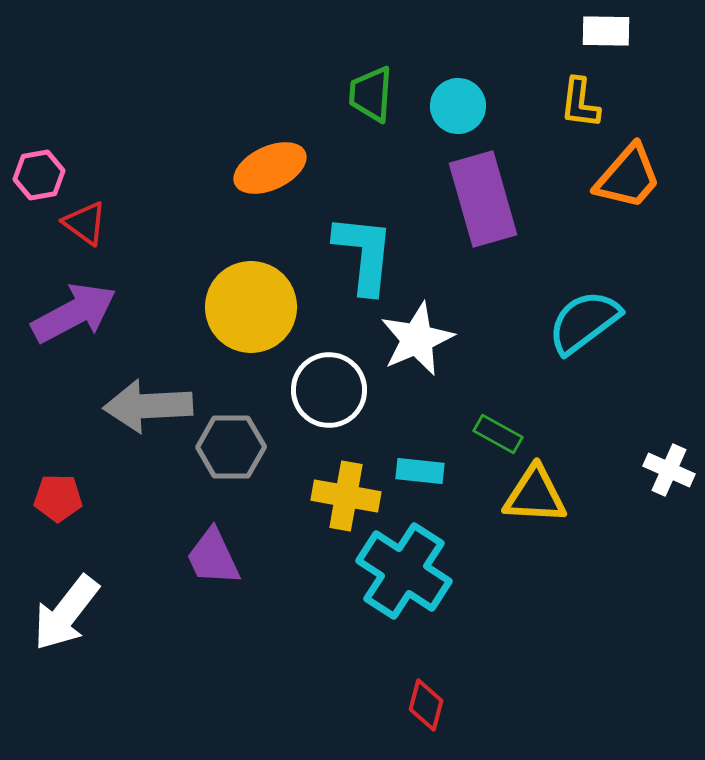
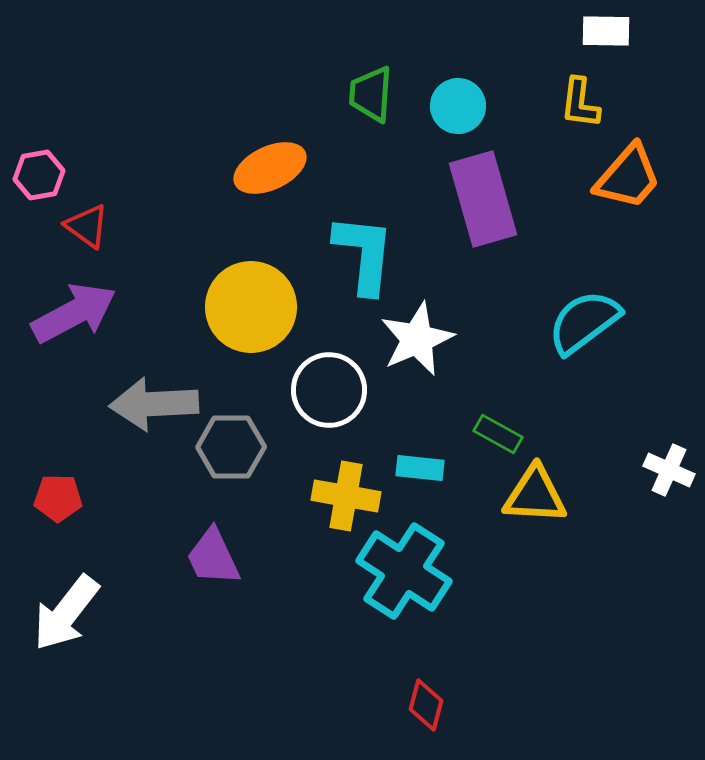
red triangle: moved 2 px right, 3 px down
gray arrow: moved 6 px right, 2 px up
cyan rectangle: moved 3 px up
